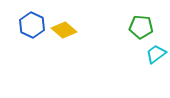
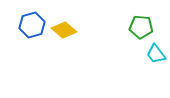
blue hexagon: rotated 20 degrees clockwise
cyan trapezoid: rotated 90 degrees counterclockwise
